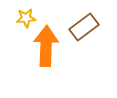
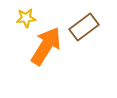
orange arrow: rotated 30 degrees clockwise
